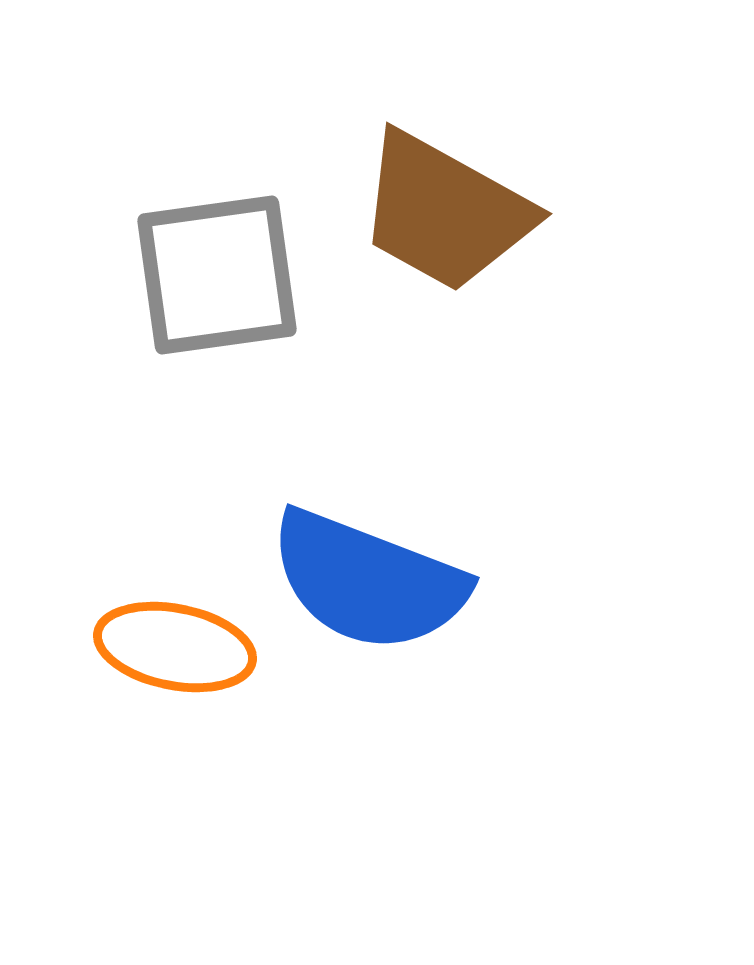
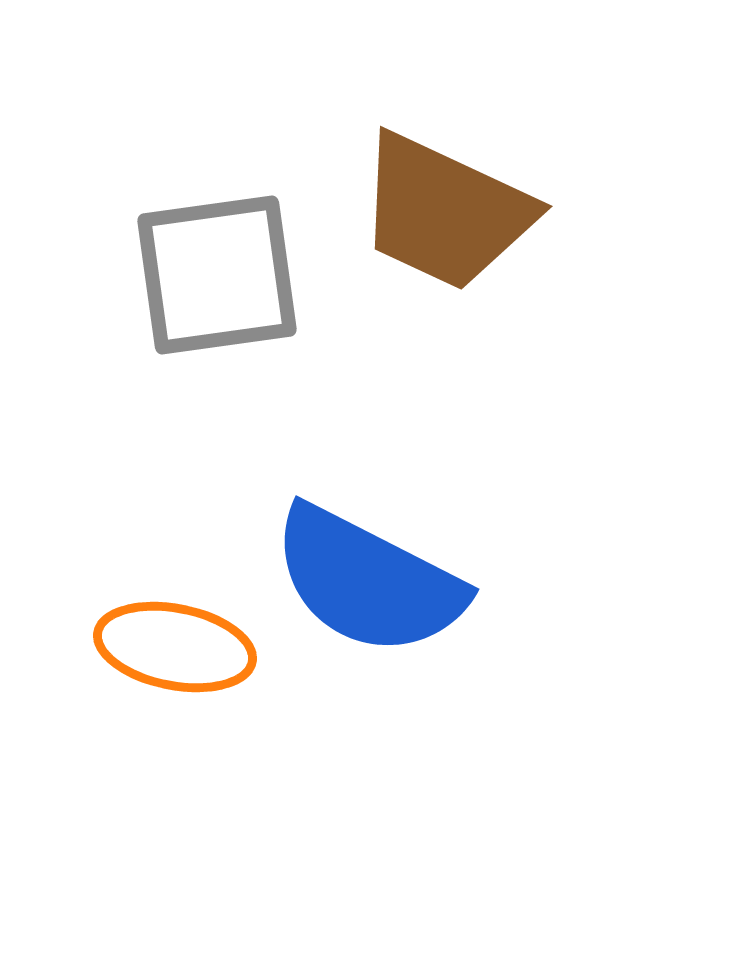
brown trapezoid: rotated 4 degrees counterclockwise
blue semicircle: rotated 6 degrees clockwise
